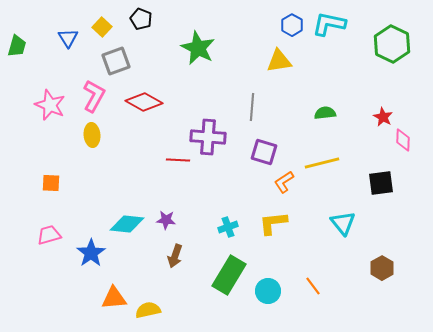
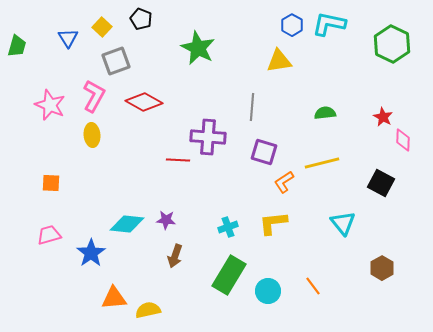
black square: rotated 36 degrees clockwise
